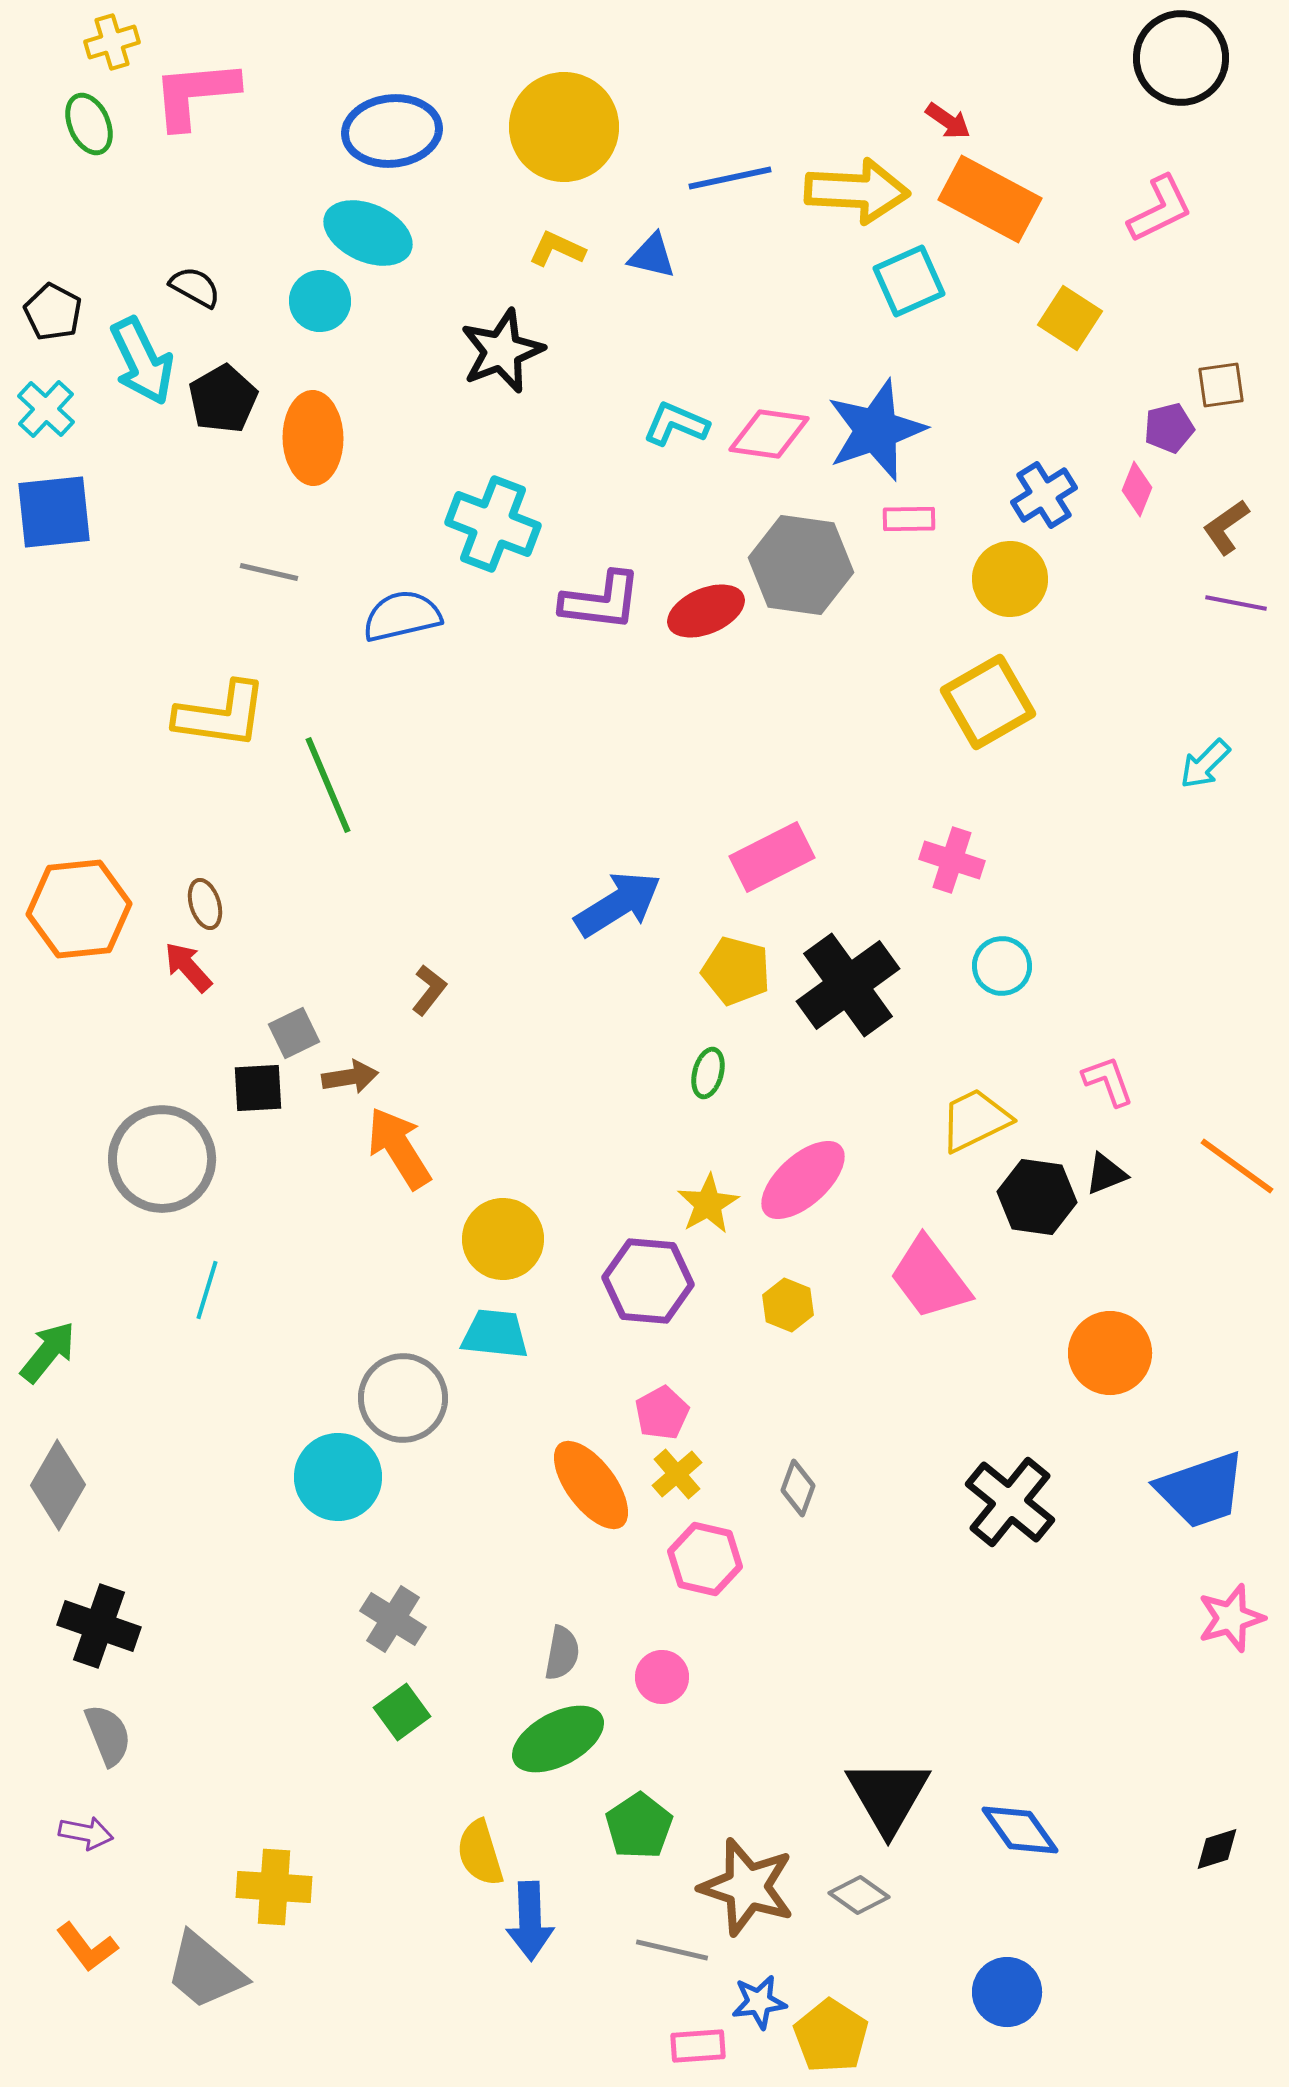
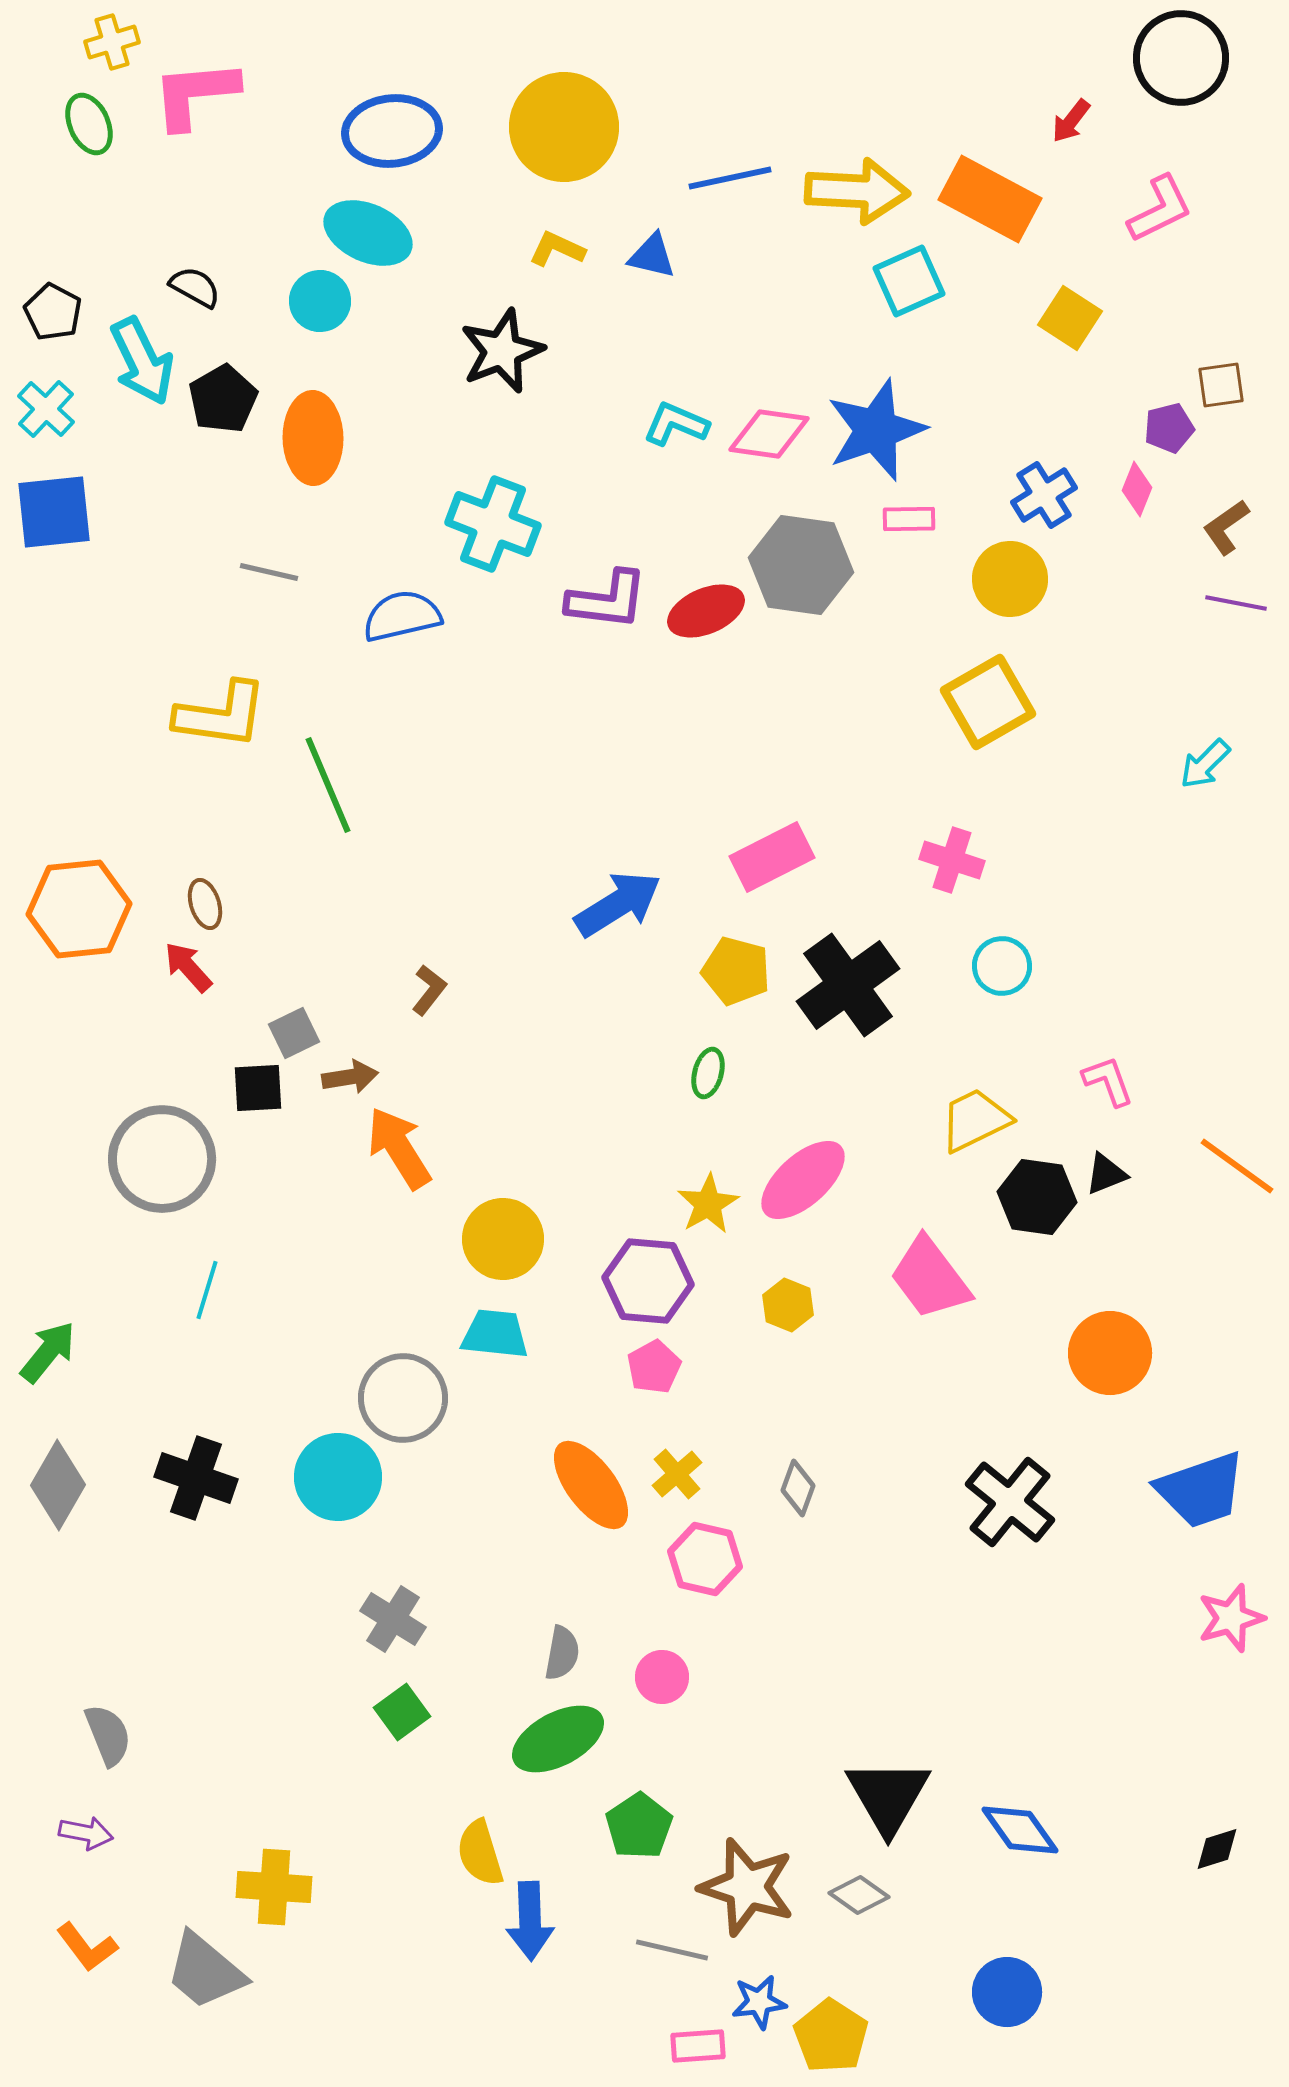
red arrow at (948, 121): moved 123 px right; rotated 93 degrees clockwise
purple L-shape at (601, 601): moved 6 px right, 1 px up
pink pentagon at (662, 1413): moved 8 px left, 46 px up
black cross at (99, 1626): moved 97 px right, 148 px up
